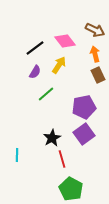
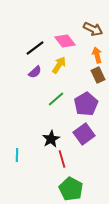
brown arrow: moved 2 px left, 1 px up
orange arrow: moved 2 px right, 1 px down
purple semicircle: rotated 16 degrees clockwise
green line: moved 10 px right, 5 px down
purple pentagon: moved 2 px right, 3 px up; rotated 20 degrees counterclockwise
black star: moved 1 px left, 1 px down
